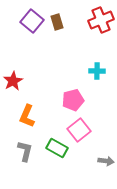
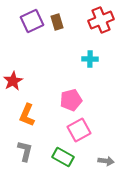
purple square: rotated 25 degrees clockwise
cyan cross: moved 7 px left, 12 px up
pink pentagon: moved 2 px left
orange L-shape: moved 1 px up
pink square: rotated 10 degrees clockwise
green rectangle: moved 6 px right, 9 px down
